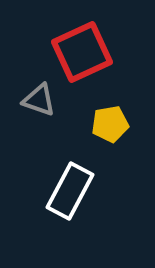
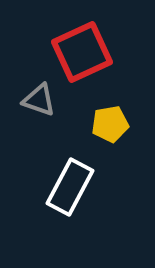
white rectangle: moved 4 px up
